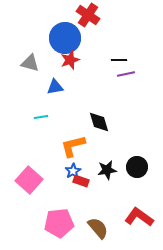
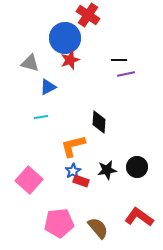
blue triangle: moved 7 px left; rotated 18 degrees counterclockwise
black diamond: rotated 20 degrees clockwise
